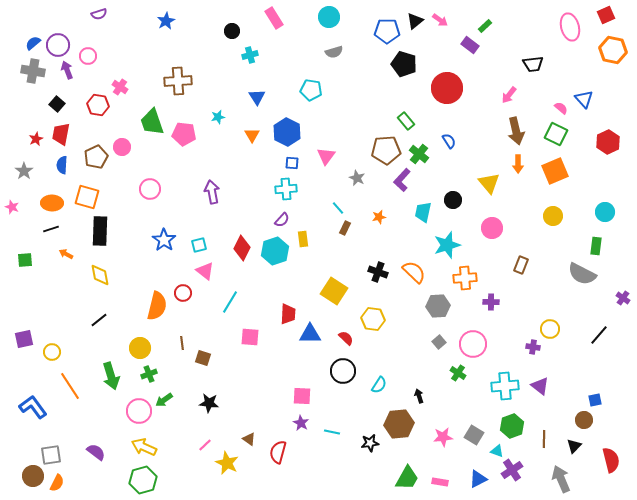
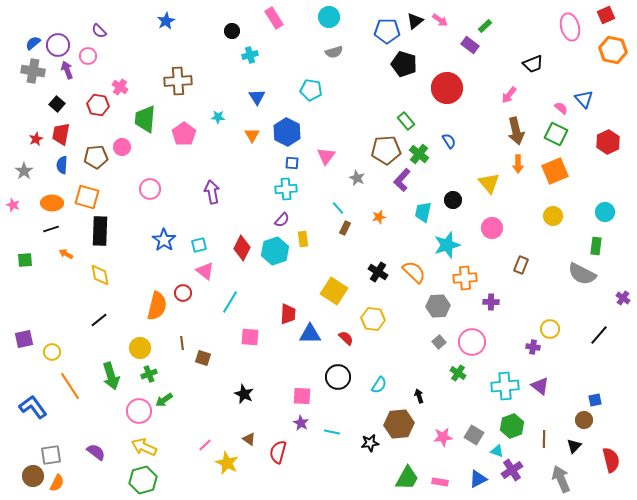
purple semicircle at (99, 14): moved 17 px down; rotated 63 degrees clockwise
black trapezoid at (533, 64): rotated 15 degrees counterclockwise
cyan star at (218, 117): rotated 16 degrees clockwise
green trapezoid at (152, 122): moved 7 px left, 3 px up; rotated 24 degrees clockwise
pink pentagon at (184, 134): rotated 30 degrees clockwise
brown pentagon at (96, 157): rotated 20 degrees clockwise
pink star at (12, 207): moved 1 px right, 2 px up
black cross at (378, 272): rotated 12 degrees clockwise
pink circle at (473, 344): moved 1 px left, 2 px up
black circle at (343, 371): moved 5 px left, 6 px down
black star at (209, 403): moved 35 px right, 9 px up; rotated 18 degrees clockwise
